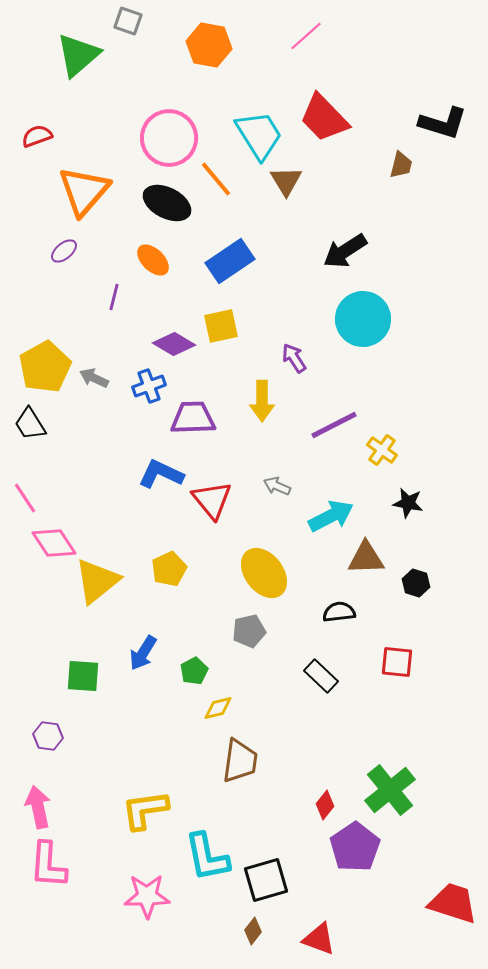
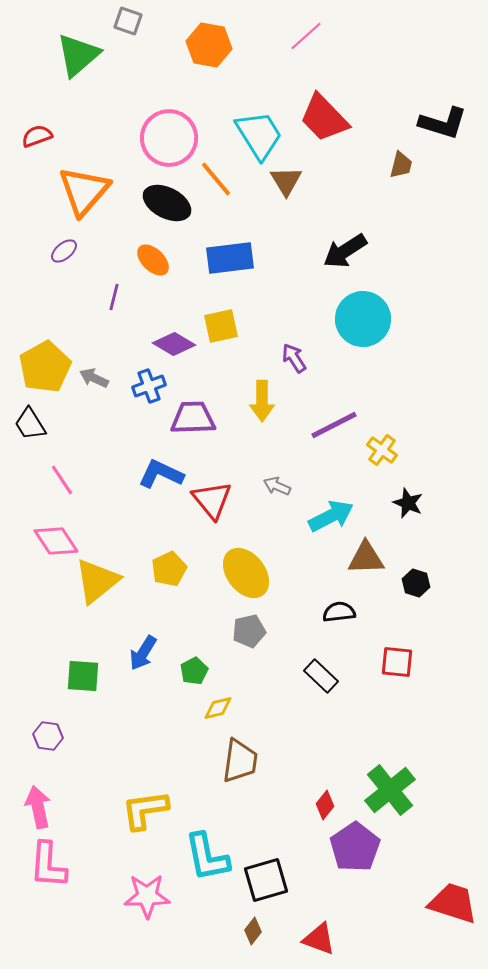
blue rectangle at (230, 261): moved 3 px up; rotated 27 degrees clockwise
pink line at (25, 498): moved 37 px right, 18 px up
black star at (408, 503): rotated 12 degrees clockwise
pink diamond at (54, 543): moved 2 px right, 2 px up
yellow ellipse at (264, 573): moved 18 px left
